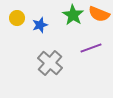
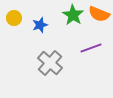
yellow circle: moved 3 px left
